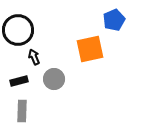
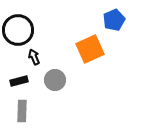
orange square: rotated 12 degrees counterclockwise
gray circle: moved 1 px right, 1 px down
